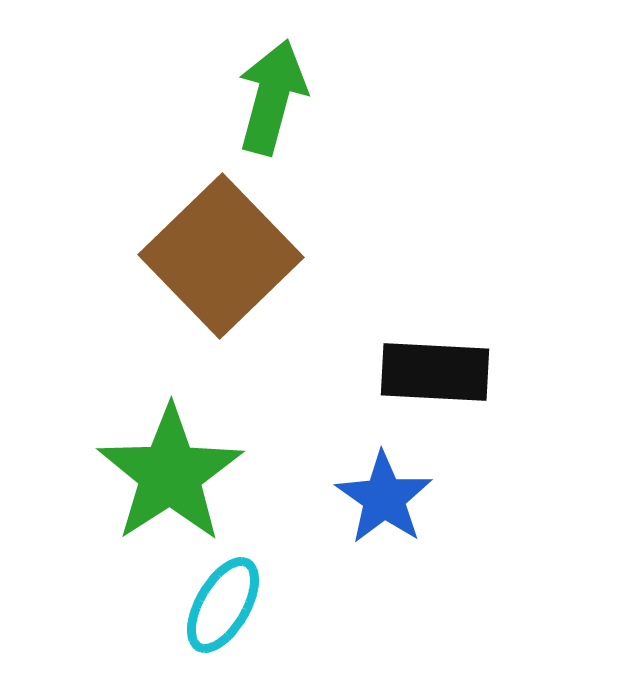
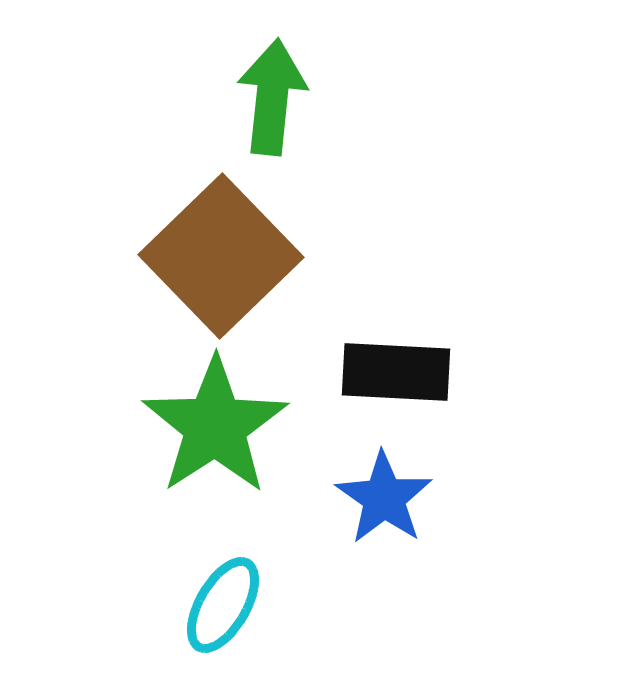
green arrow: rotated 9 degrees counterclockwise
black rectangle: moved 39 px left
green star: moved 45 px right, 48 px up
